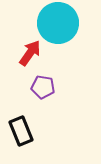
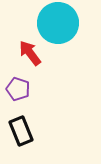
red arrow: rotated 72 degrees counterclockwise
purple pentagon: moved 25 px left, 2 px down; rotated 10 degrees clockwise
